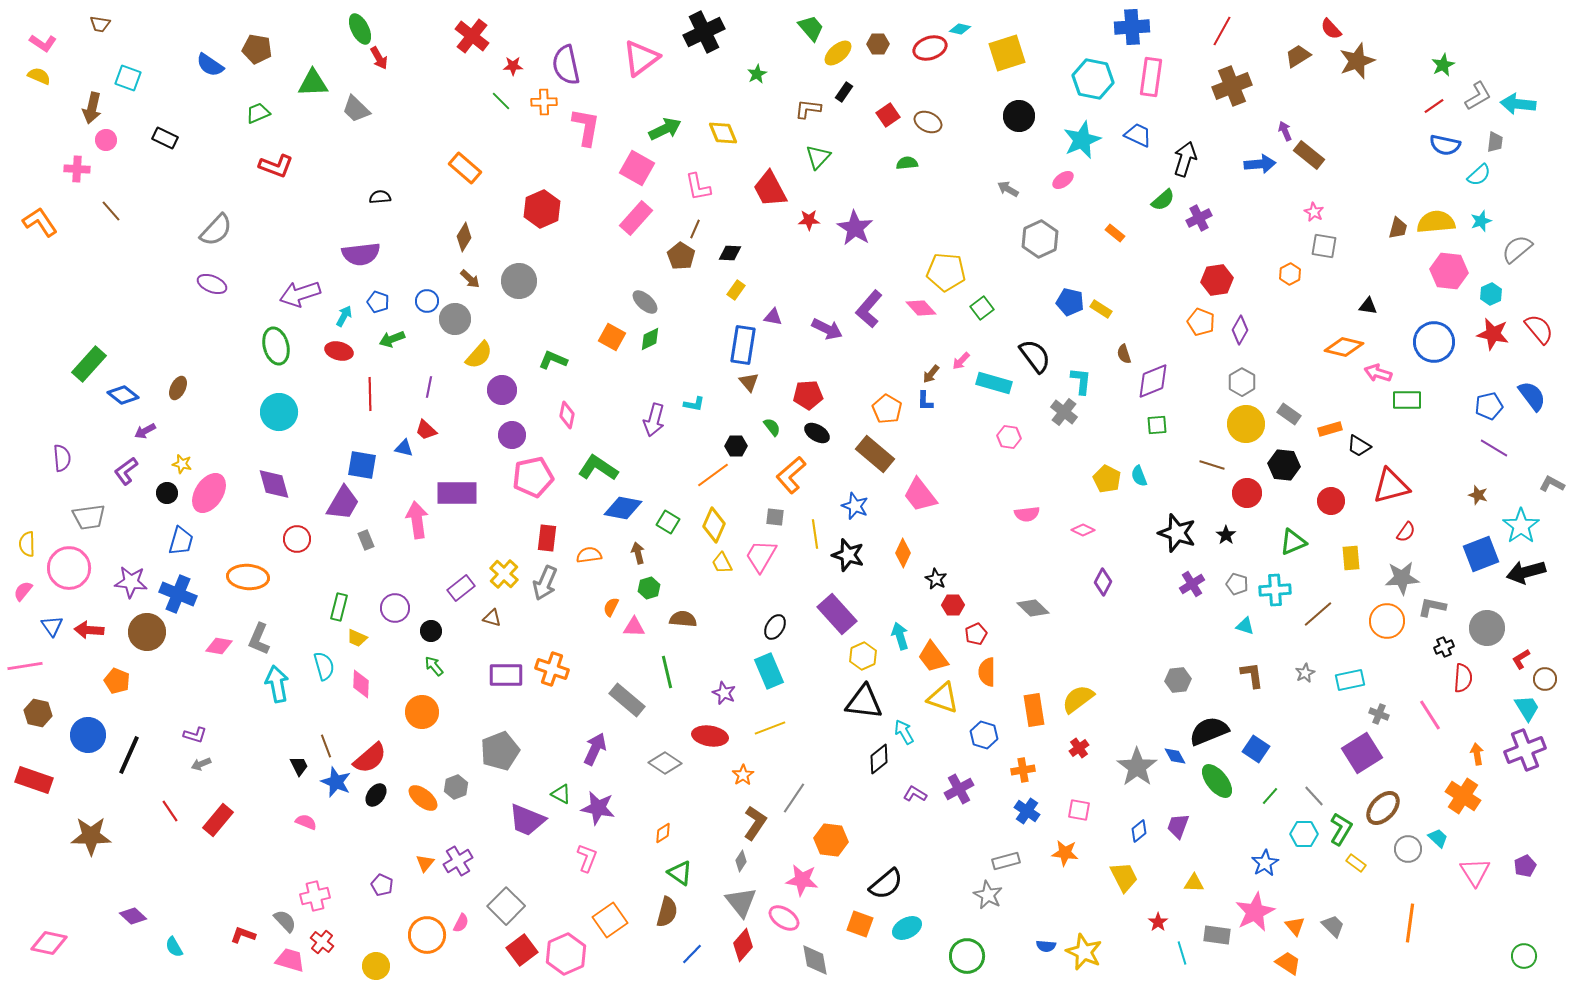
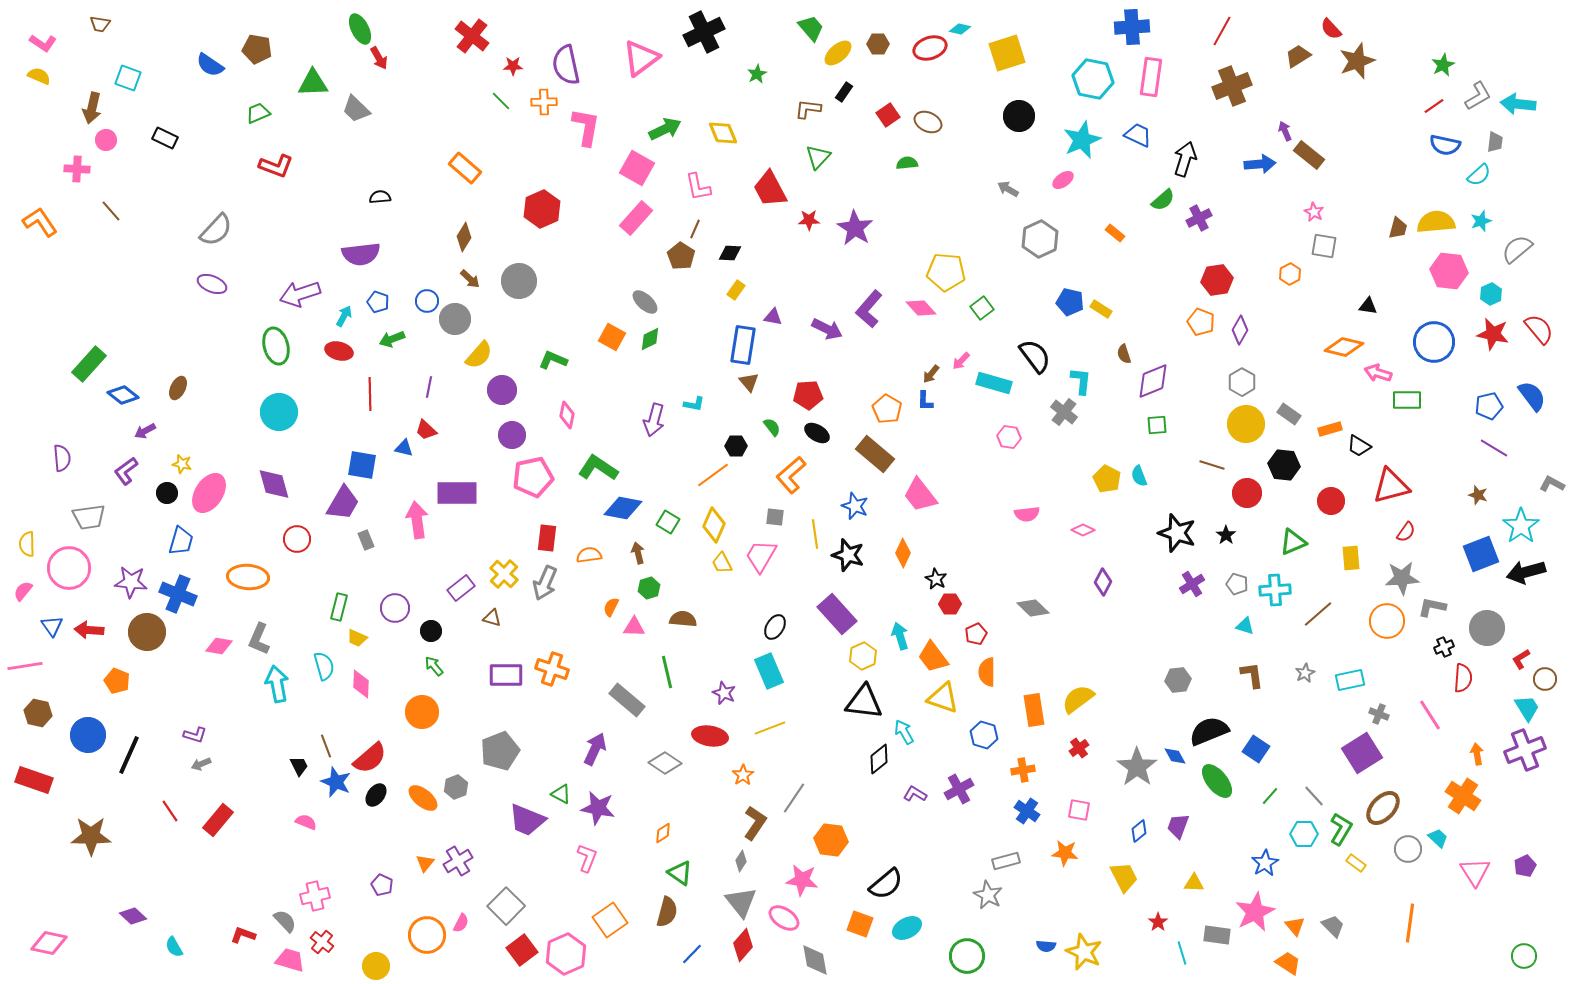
red hexagon at (953, 605): moved 3 px left, 1 px up
